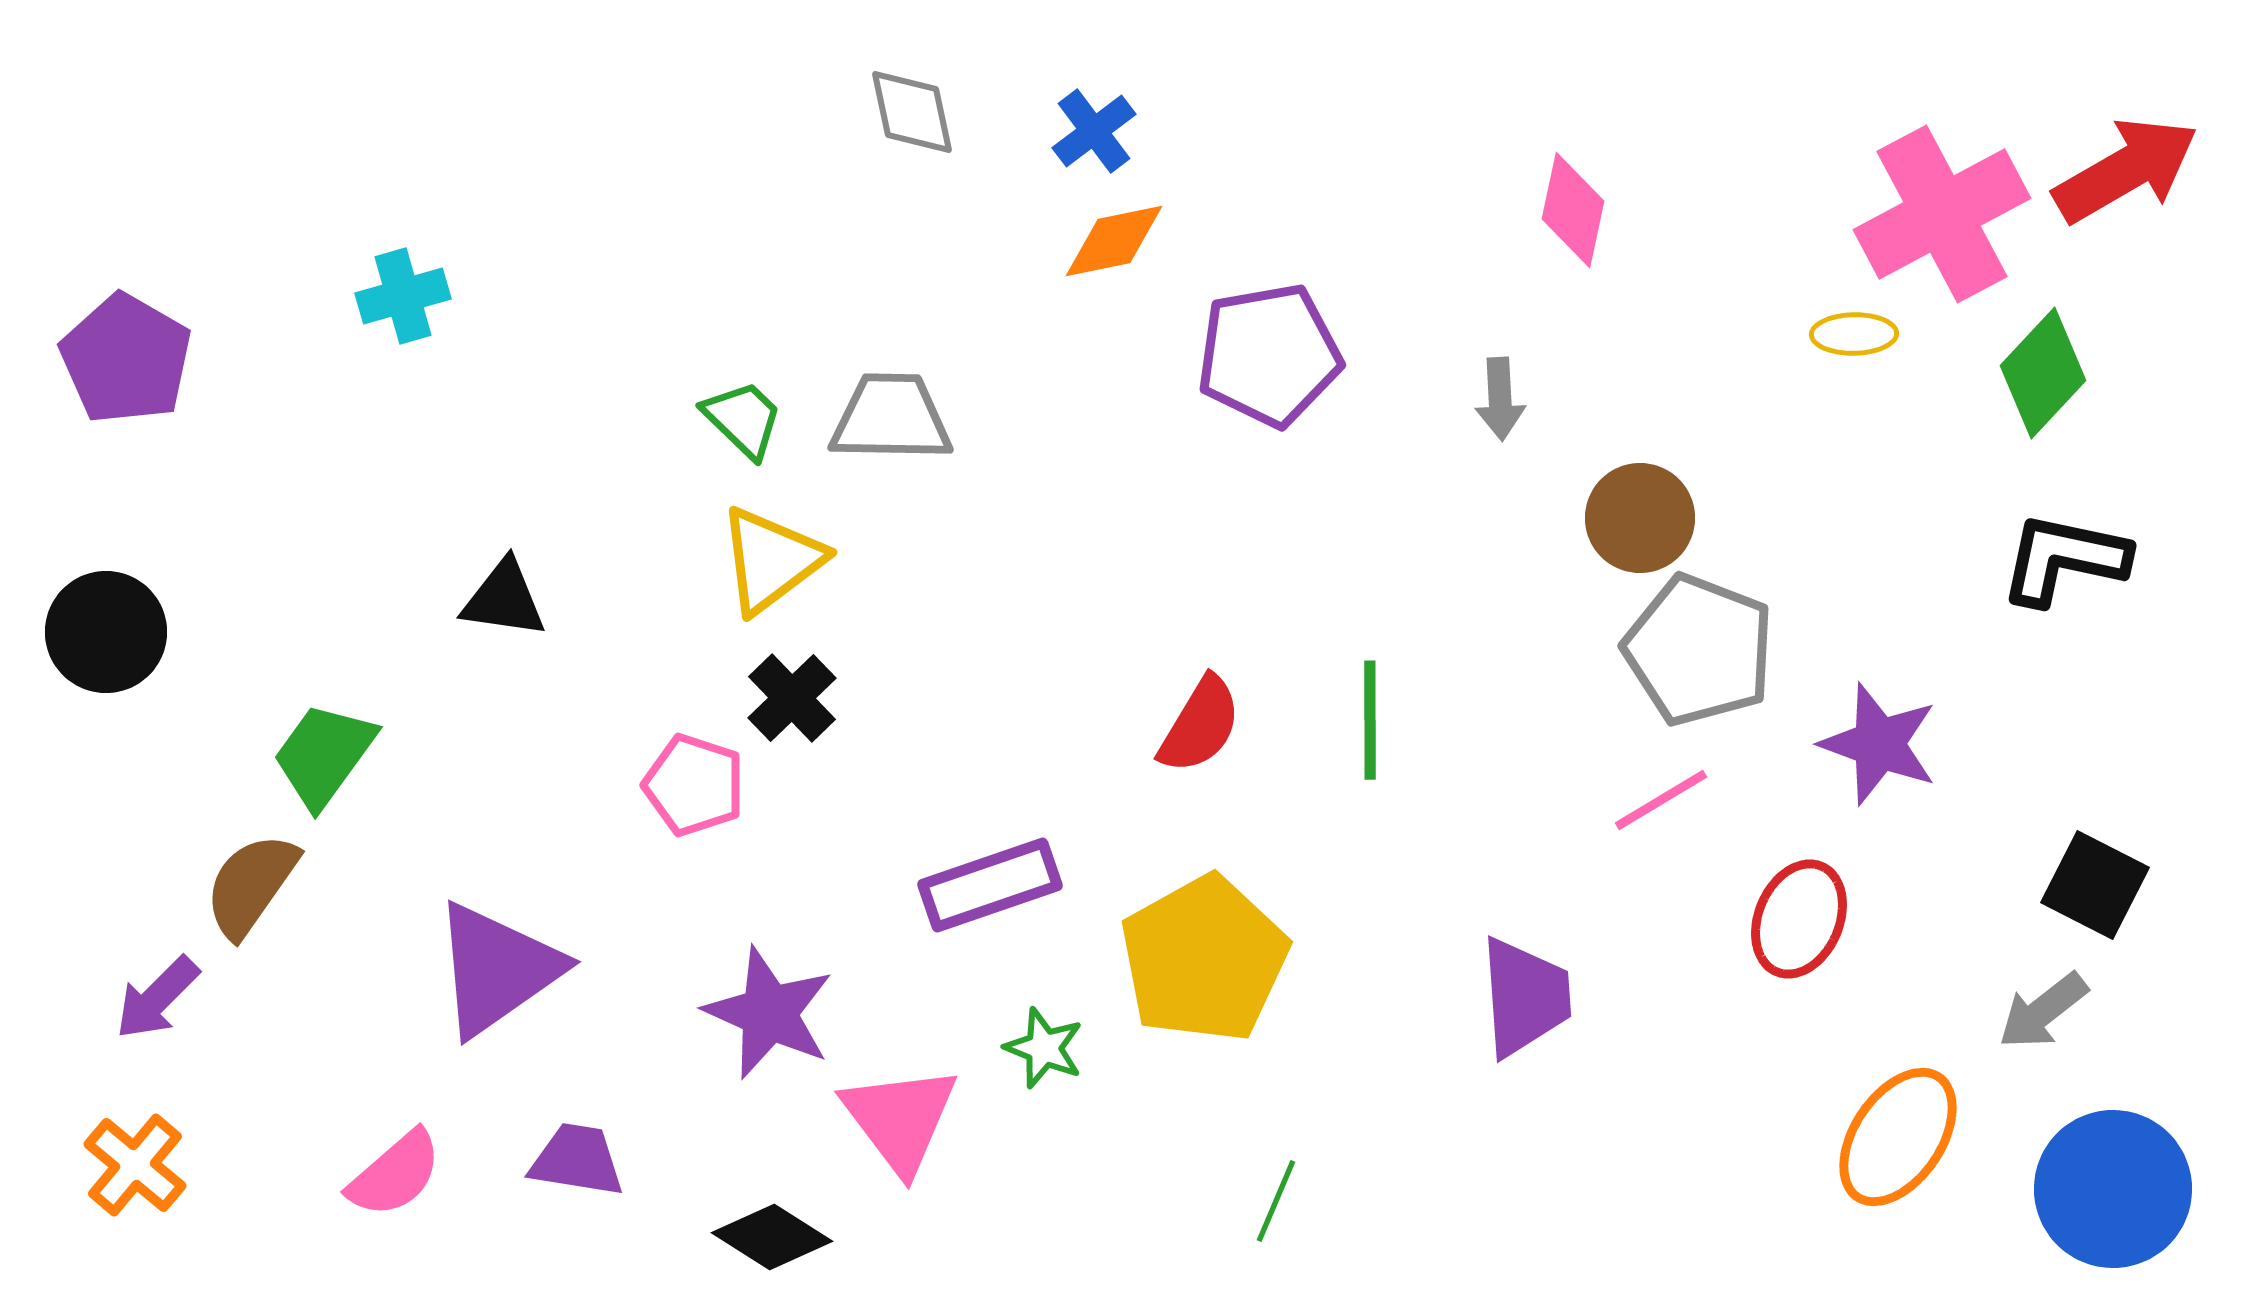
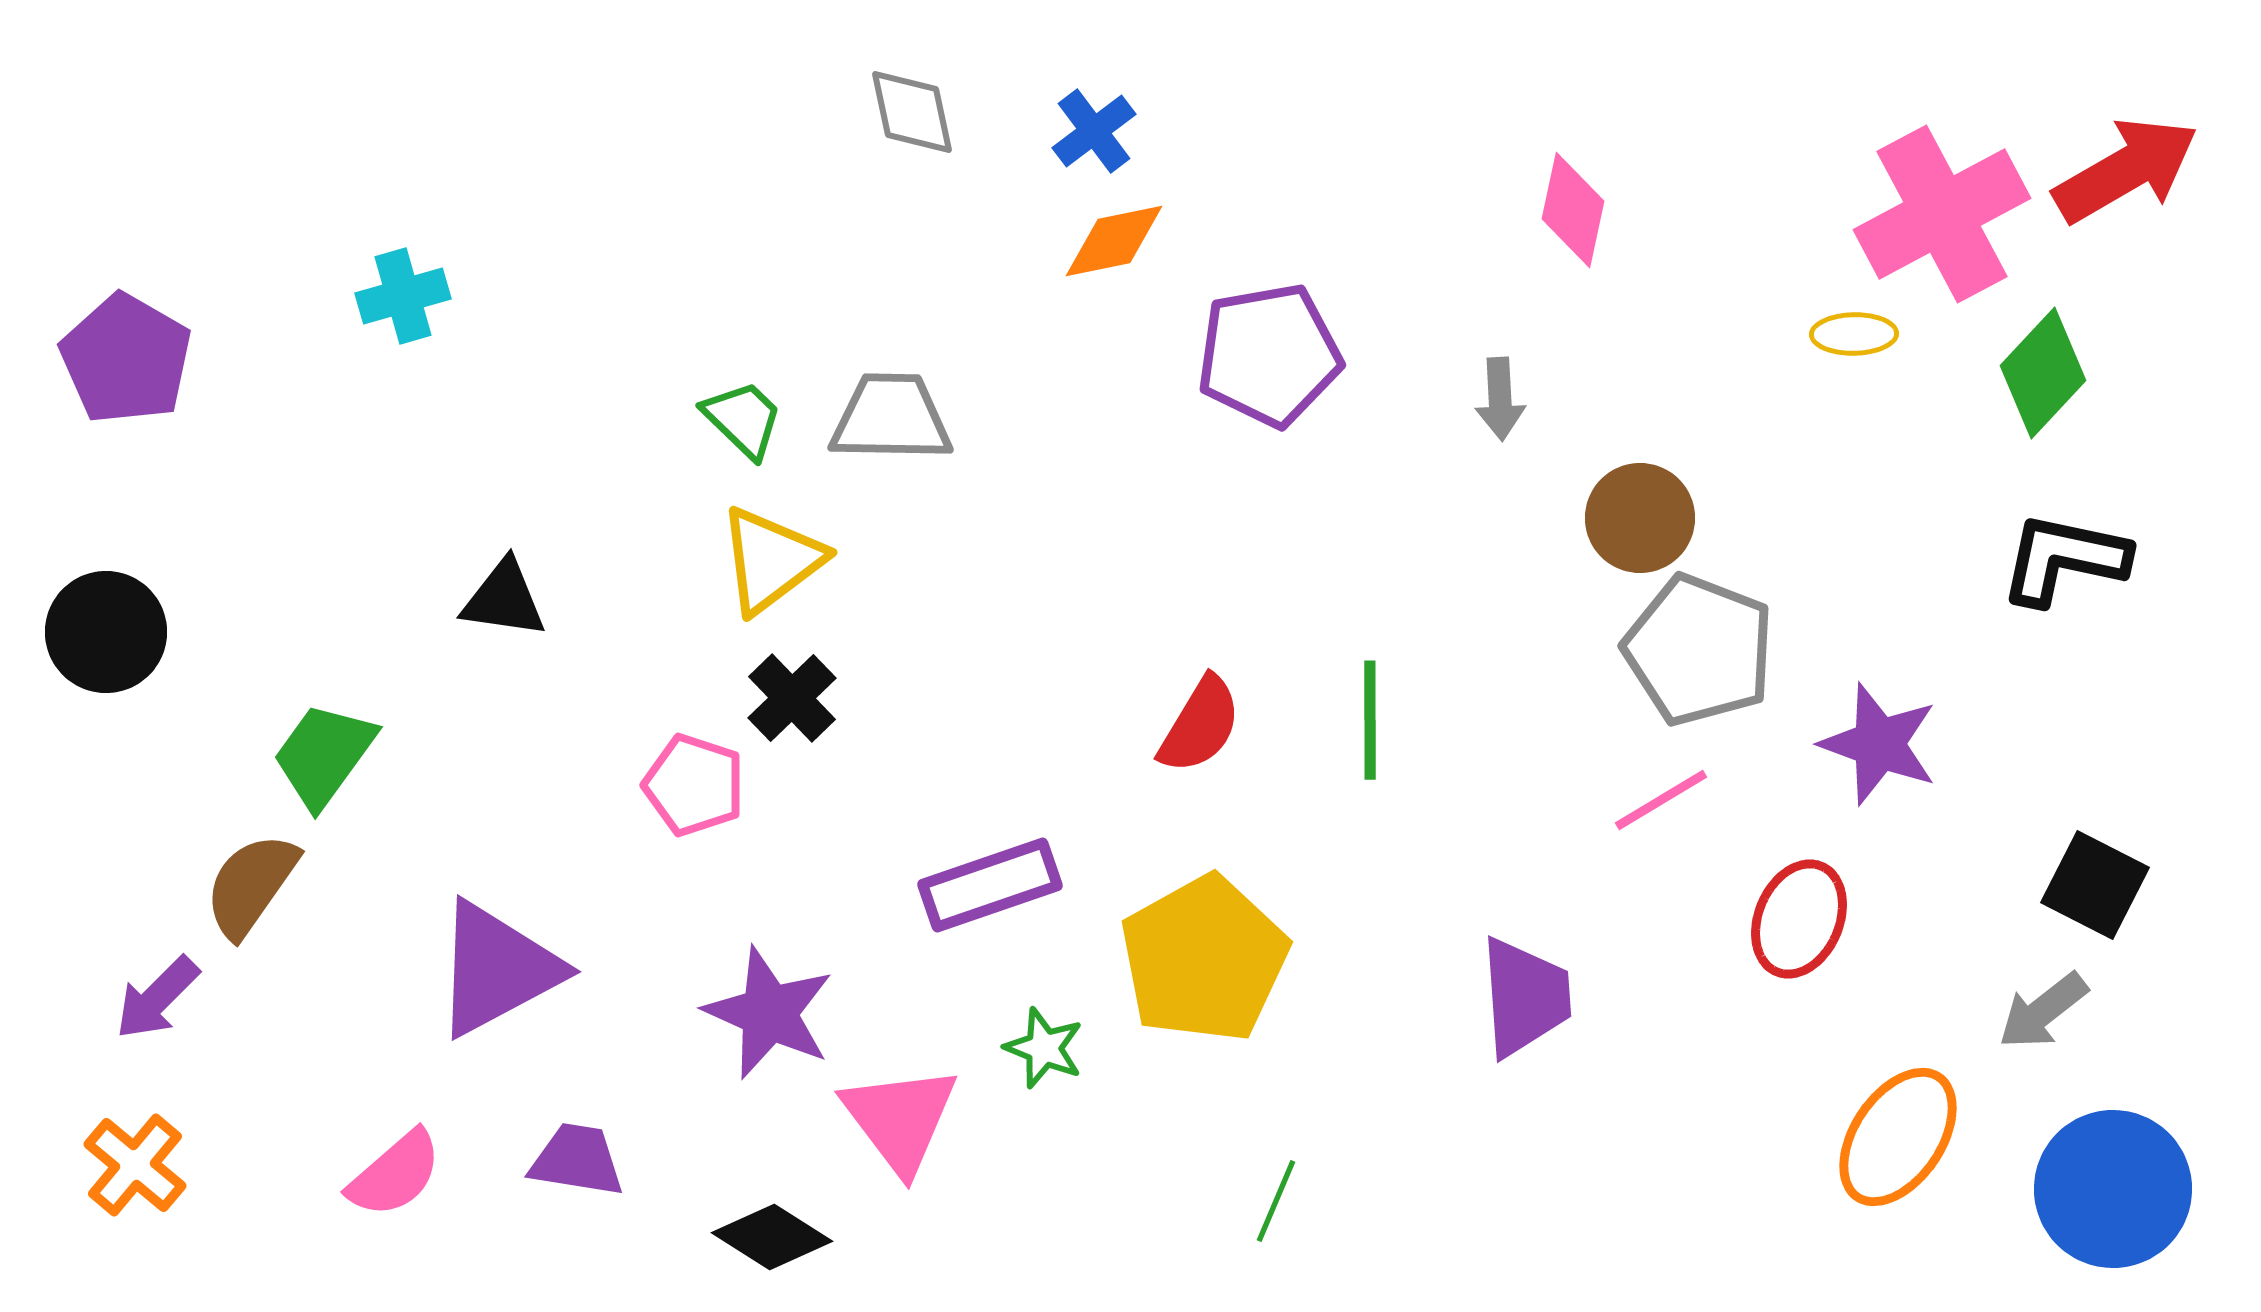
purple triangle at (497, 969): rotated 7 degrees clockwise
